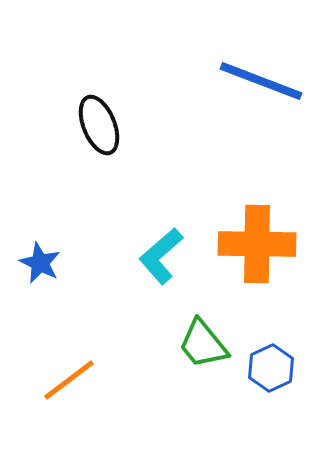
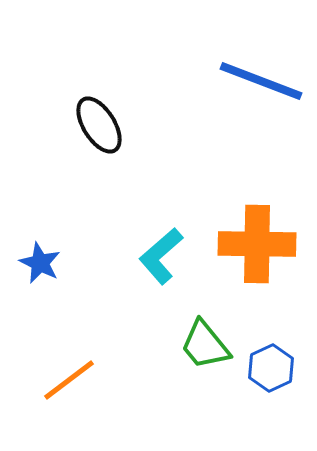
black ellipse: rotated 10 degrees counterclockwise
green trapezoid: moved 2 px right, 1 px down
